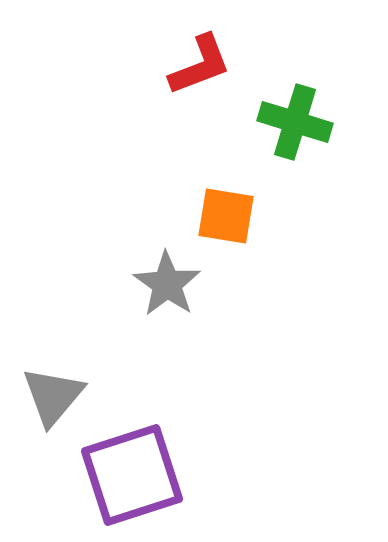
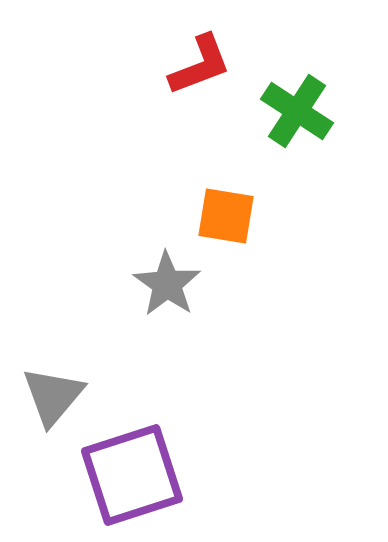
green cross: moved 2 px right, 11 px up; rotated 16 degrees clockwise
